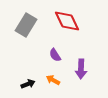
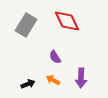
purple semicircle: moved 2 px down
purple arrow: moved 9 px down
